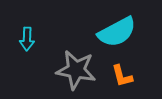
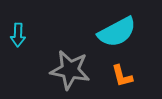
cyan arrow: moved 9 px left, 4 px up
gray star: moved 6 px left
